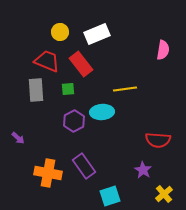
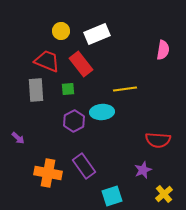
yellow circle: moved 1 px right, 1 px up
purple star: rotated 18 degrees clockwise
cyan square: moved 2 px right
